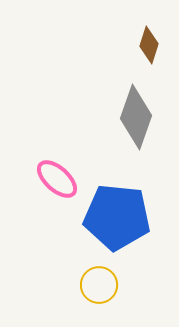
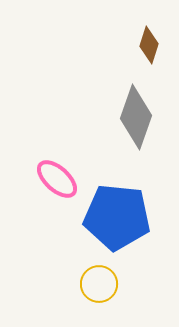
yellow circle: moved 1 px up
